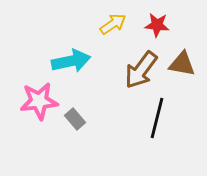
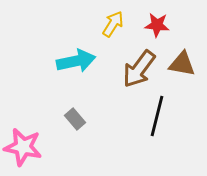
yellow arrow: rotated 24 degrees counterclockwise
cyan arrow: moved 5 px right
brown arrow: moved 2 px left, 1 px up
pink star: moved 16 px left, 46 px down; rotated 18 degrees clockwise
black line: moved 2 px up
